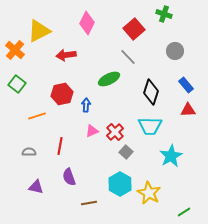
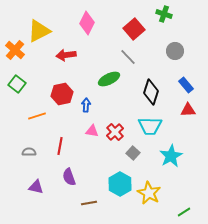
pink triangle: rotated 32 degrees clockwise
gray square: moved 7 px right, 1 px down
